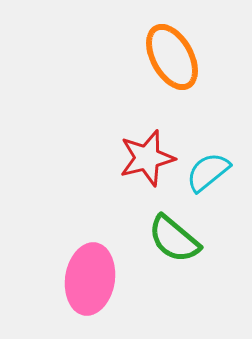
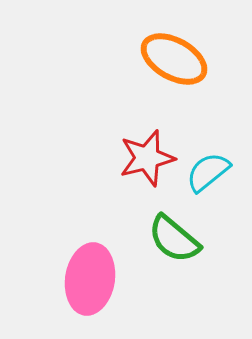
orange ellipse: moved 2 px right, 2 px down; rotated 32 degrees counterclockwise
